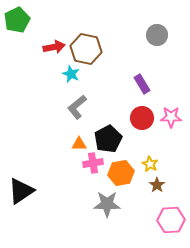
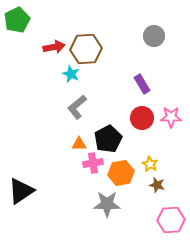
gray circle: moved 3 px left, 1 px down
brown hexagon: rotated 16 degrees counterclockwise
brown star: rotated 21 degrees counterclockwise
